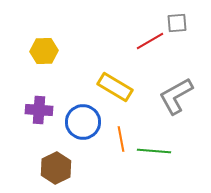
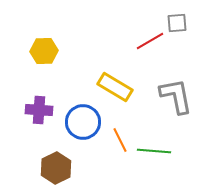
gray L-shape: rotated 108 degrees clockwise
orange line: moved 1 px left, 1 px down; rotated 15 degrees counterclockwise
